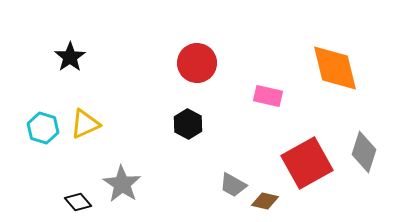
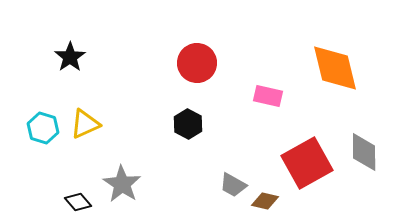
gray diamond: rotated 18 degrees counterclockwise
